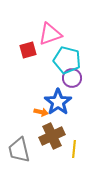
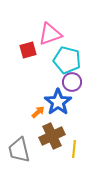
purple circle: moved 4 px down
orange arrow: moved 3 px left; rotated 56 degrees counterclockwise
